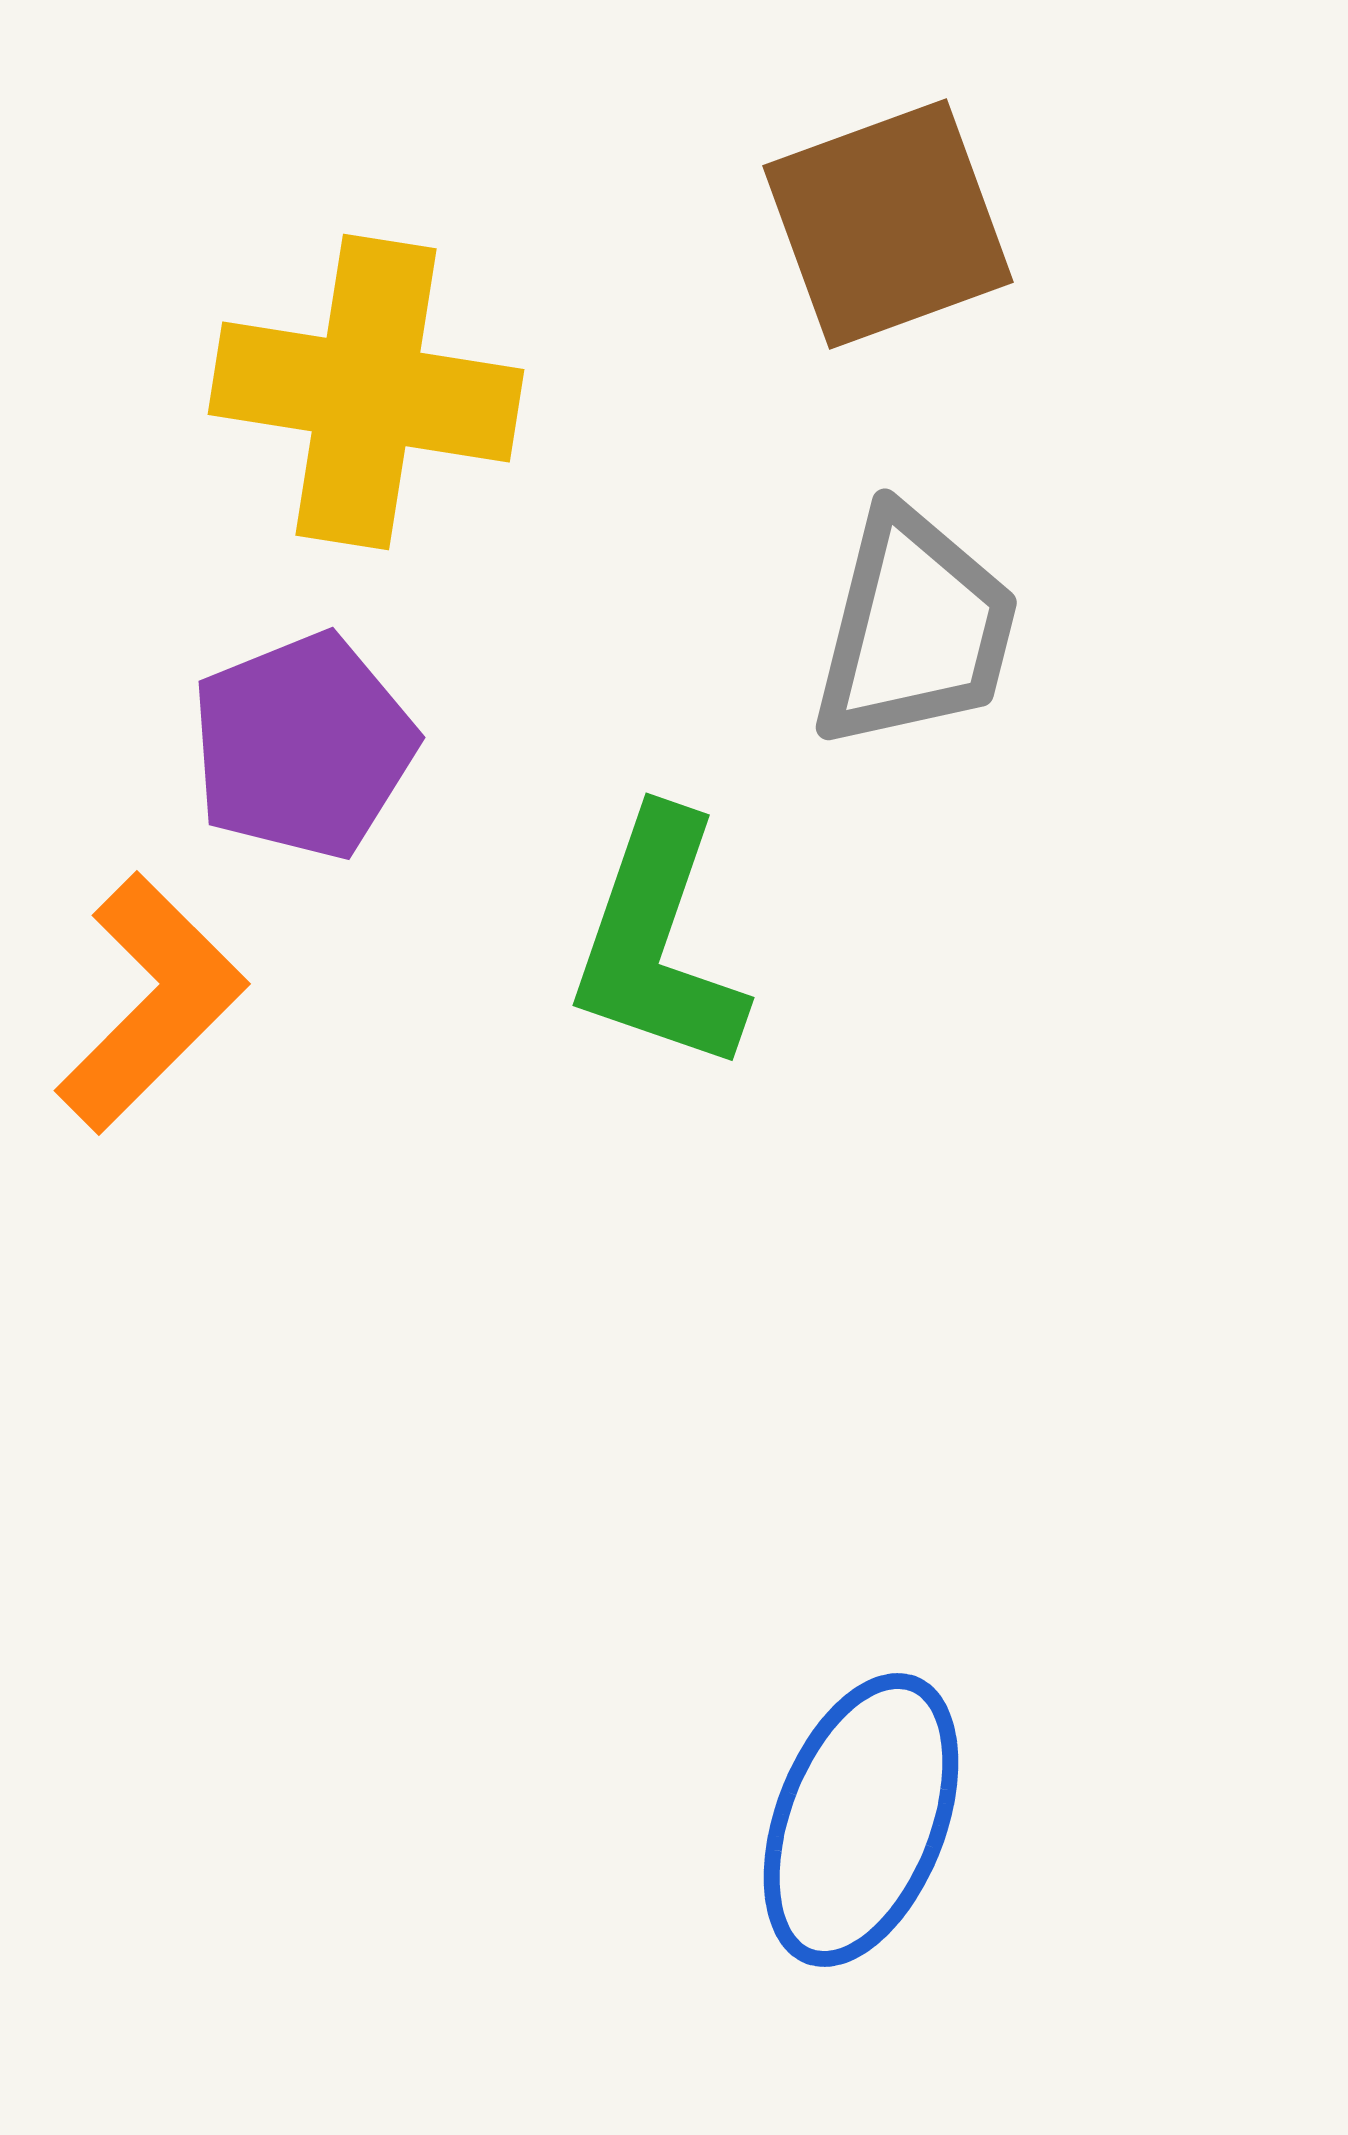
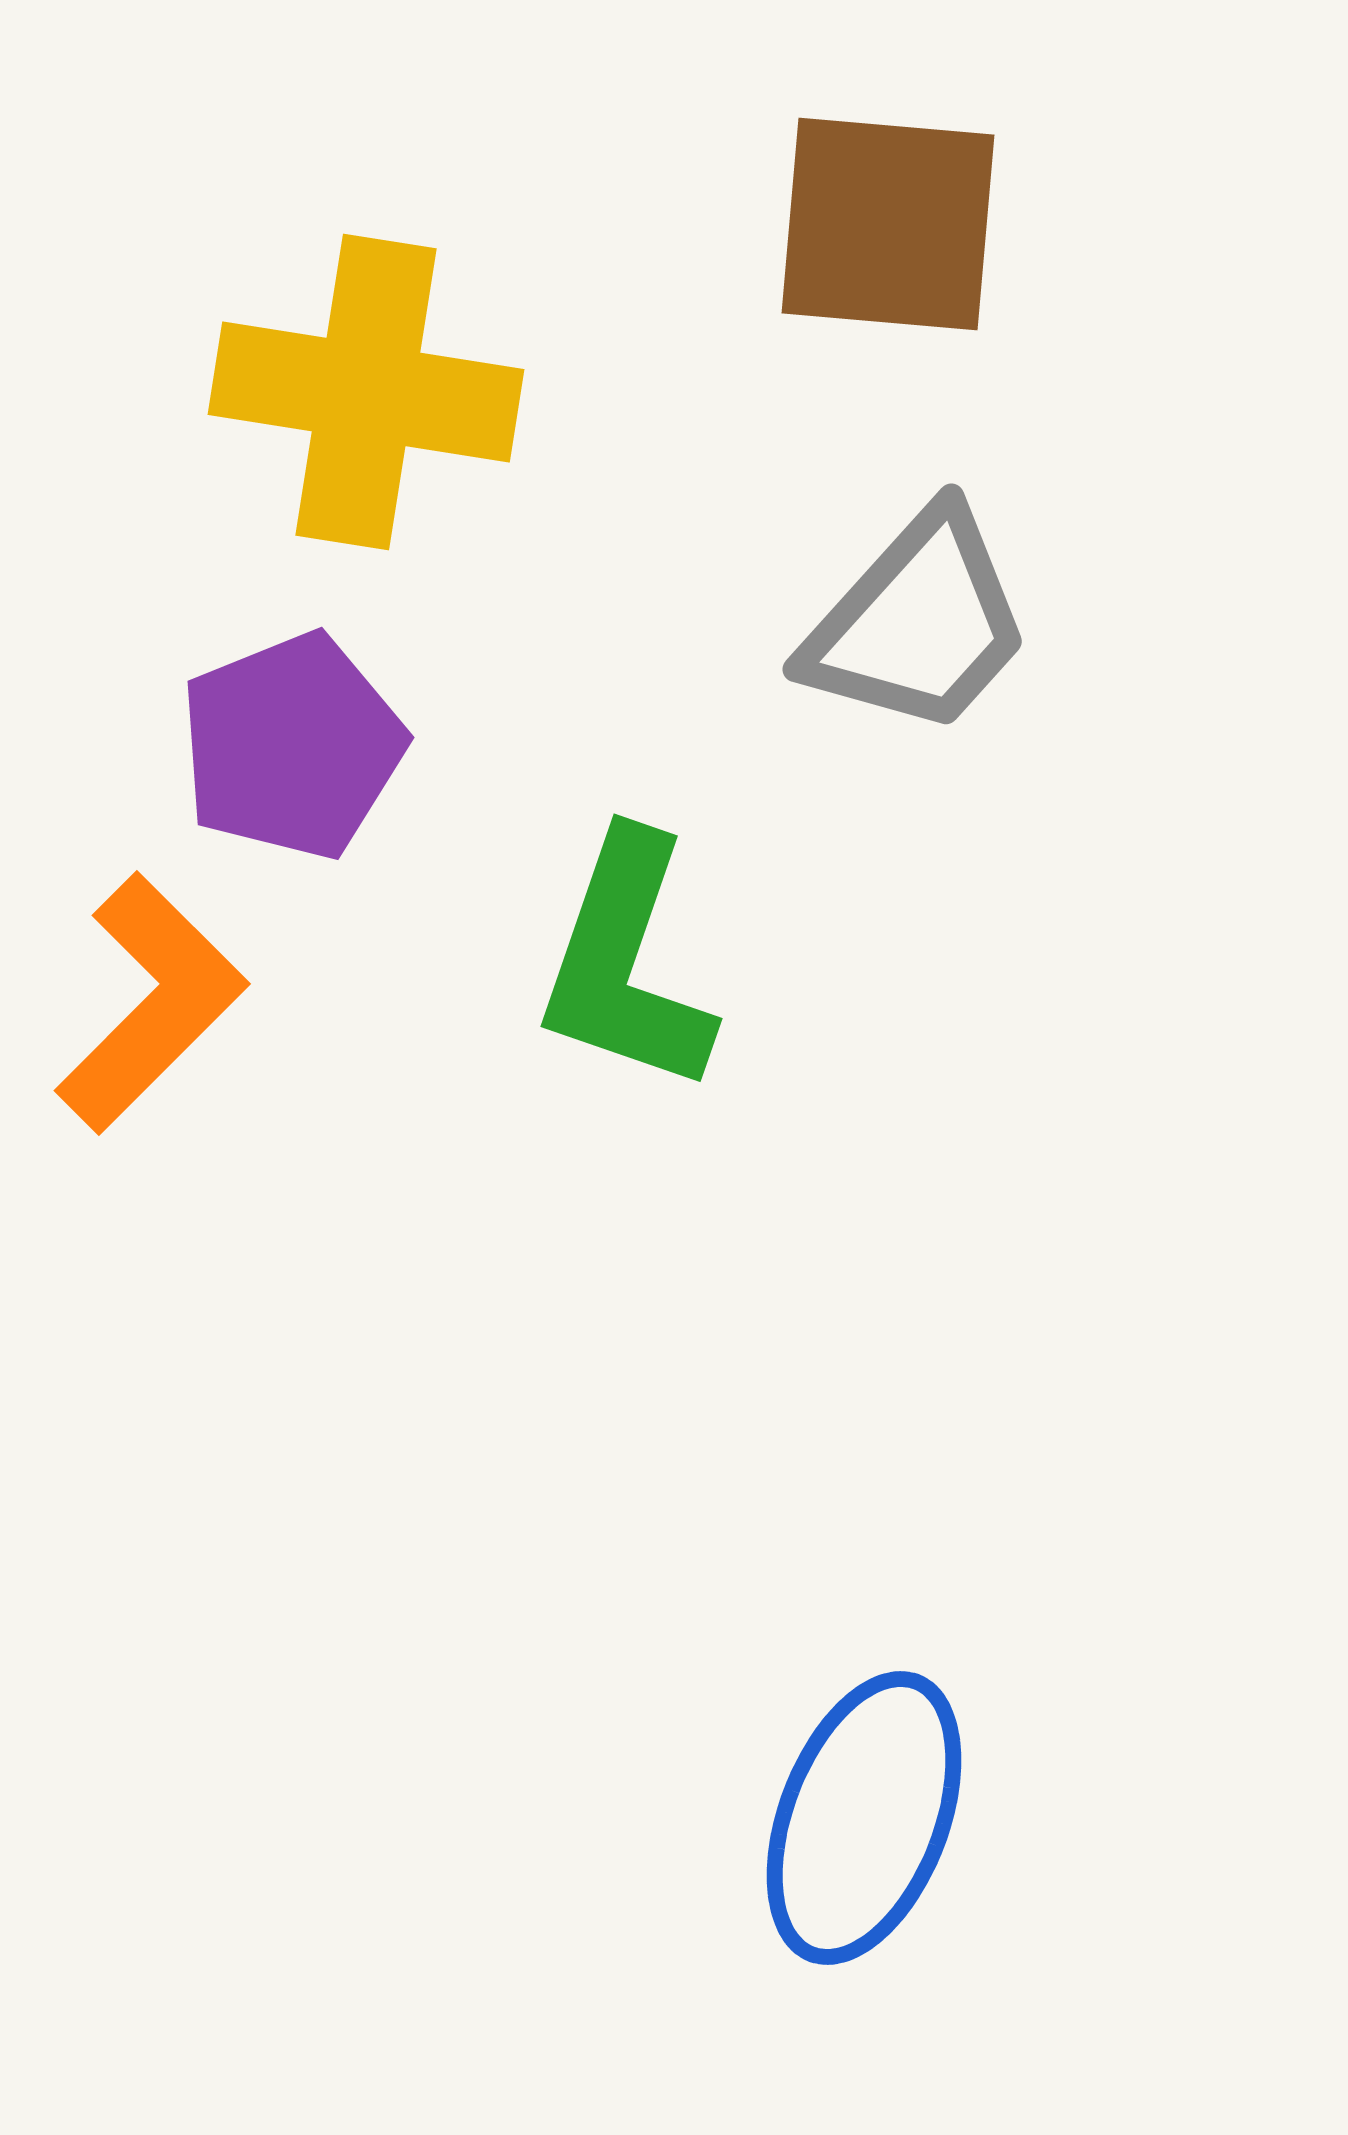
brown square: rotated 25 degrees clockwise
gray trapezoid: moved 3 px right, 6 px up; rotated 28 degrees clockwise
purple pentagon: moved 11 px left
green L-shape: moved 32 px left, 21 px down
blue ellipse: moved 3 px right, 2 px up
